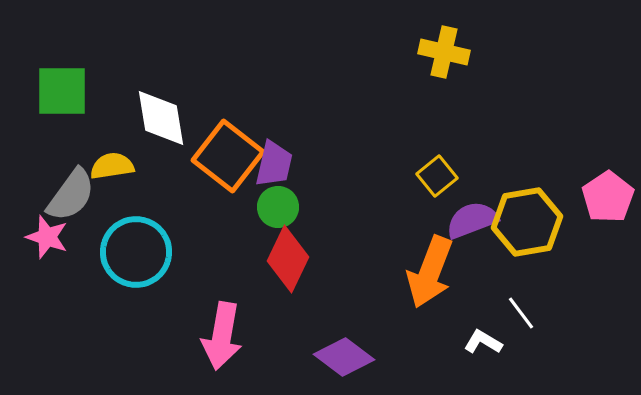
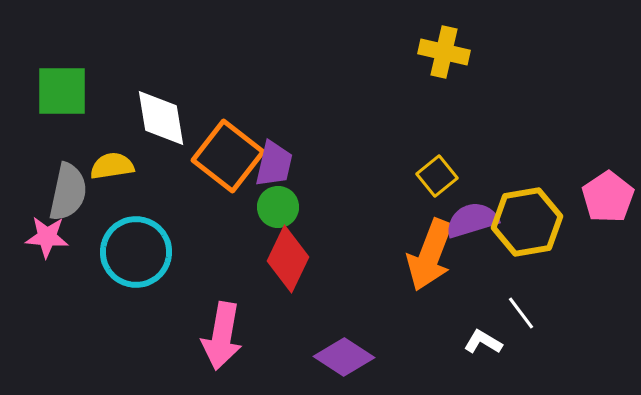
gray semicircle: moved 3 px left, 3 px up; rotated 24 degrees counterclockwise
purple semicircle: rotated 4 degrees clockwise
pink star: rotated 15 degrees counterclockwise
orange arrow: moved 17 px up
purple diamond: rotated 4 degrees counterclockwise
